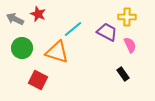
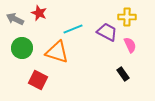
red star: moved 1 px right, 1 px up
cyan line: rotated 18 degrees clockwise
